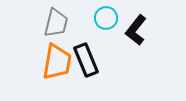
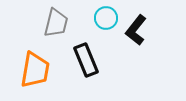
orange trapezoid: moved 22 px left, 8 px down
